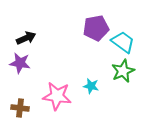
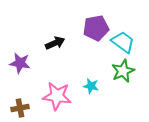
black arrow: moved 29 px right, 5 px down
brown cross: rotated 18 degrees counterclockwise
